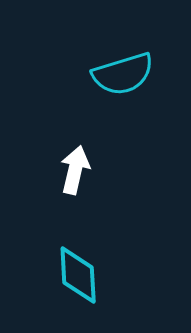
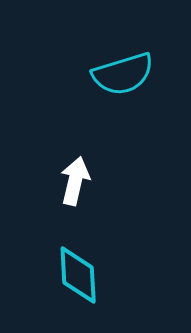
white arrow: moved 11 px down
